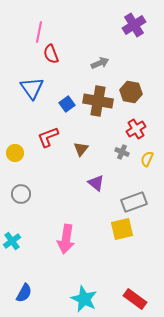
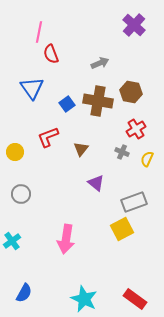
purple cross: rotated 15 degrees counterclockwise
yellow circle: moved 1 px up
yellow square: rotated 15 degrees counterclockwise
